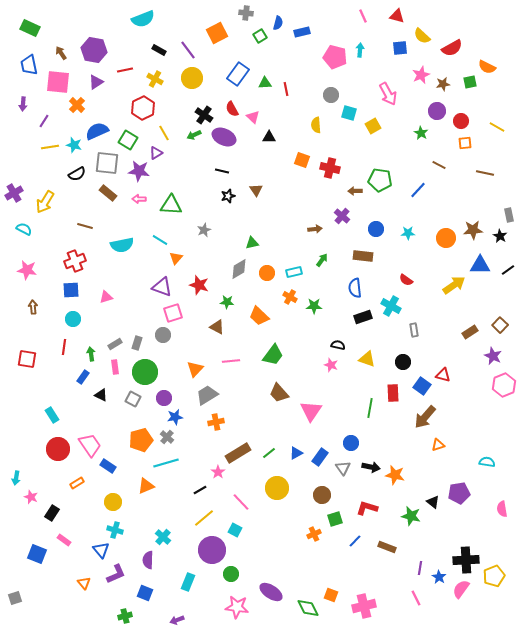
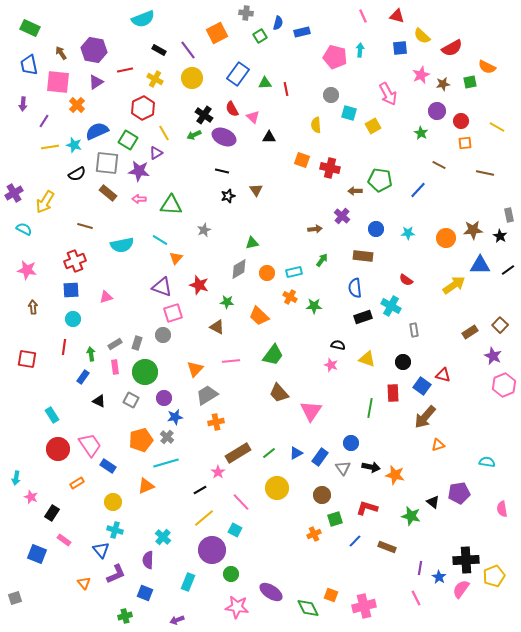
black triangle at (101, 395): moved 2 px left, 6 px down
gray square at (133, 399): moved 2 px left, 1 px down
